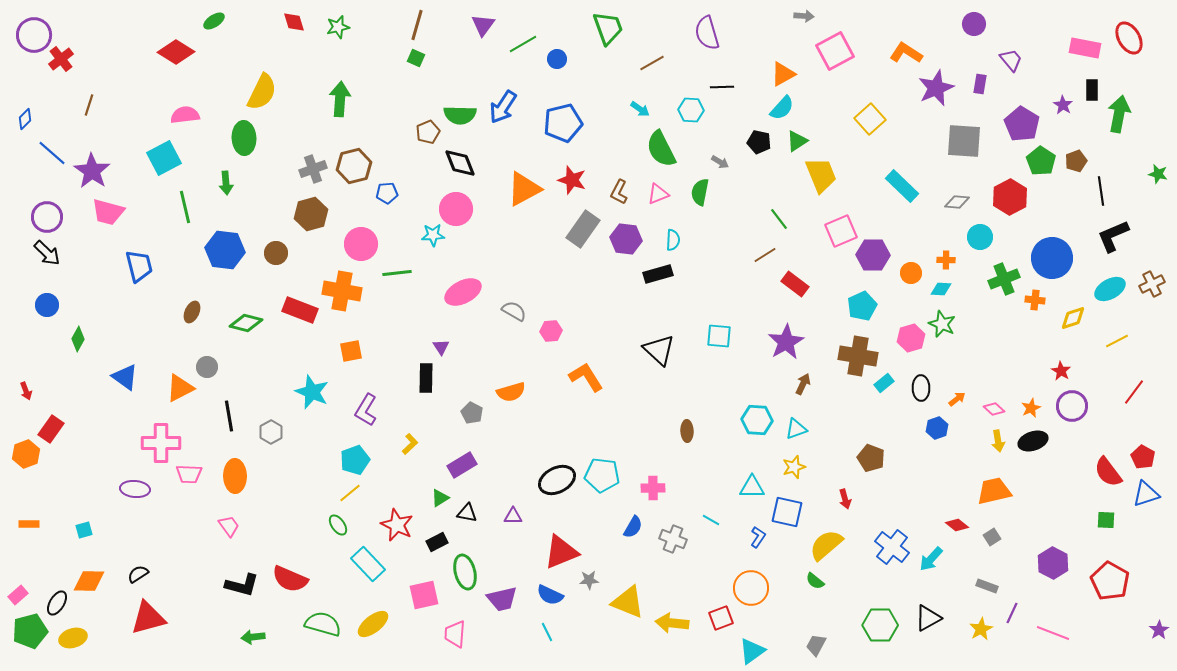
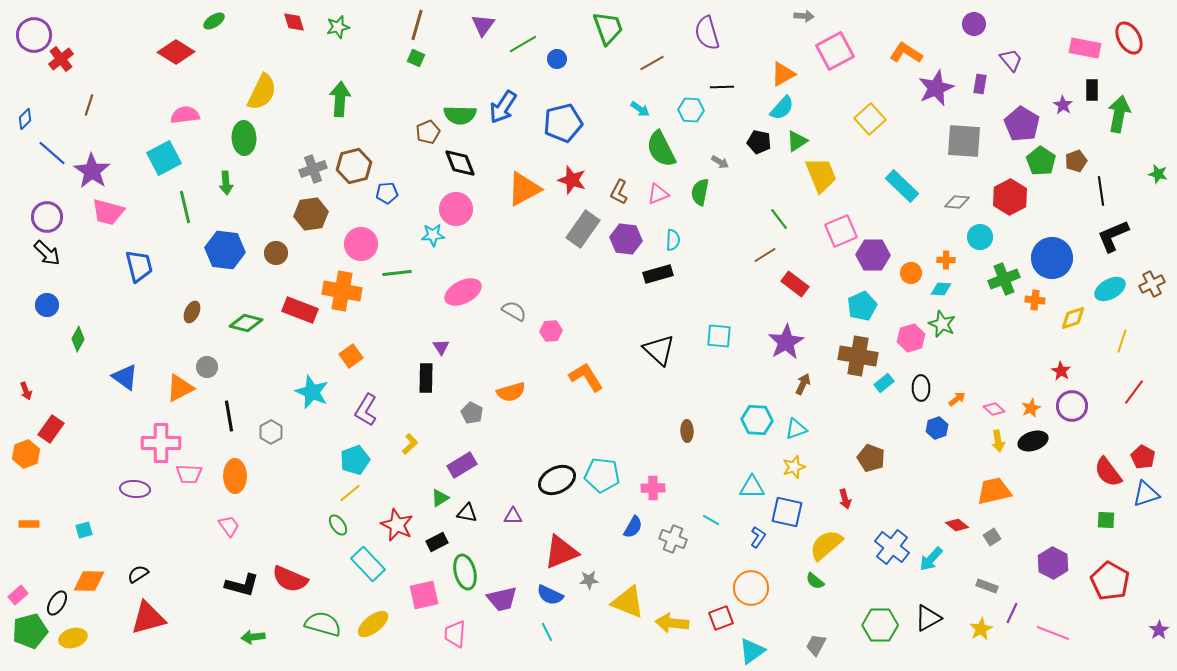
brown hexagon at (311, 214): rotated 8 degrees clockwise
yellow line at (1117, 341): moved 5 px right; rotated 45 degrees counterclockwise
orange square at (351, 351): moved 5 px down; rotated 25 degrees counterclockwise
